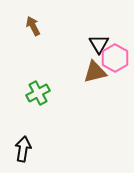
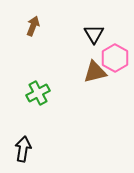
brown arrow: rotated 48 degrees clockwise
black triangle: moved 5 px left, 10 px up
